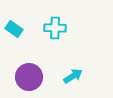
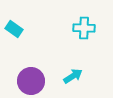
cyan cross: moved 29 px right
purple circle: moved 2 px right, 4 px down
